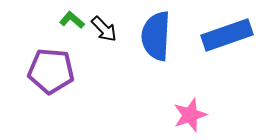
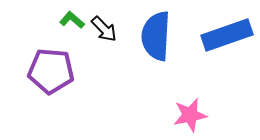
pink star: rotated 8 degrees clockwise
